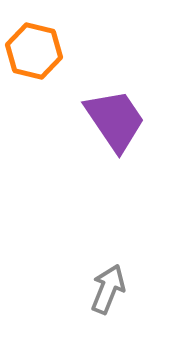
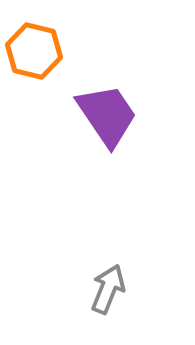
purple trapezoid: moved 8 px left, 5 px up
